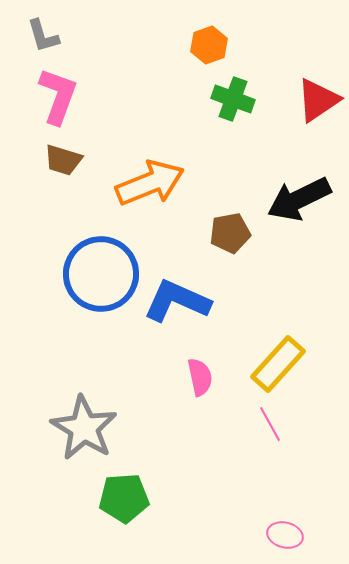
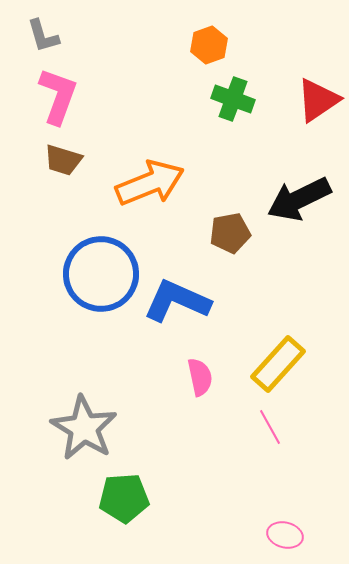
pink line: moved 3 px down
